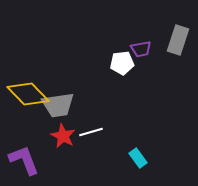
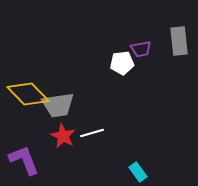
gray rectangle: moved 1 px right, 1 px down; rotated 24 degrees counterclockwise
white line: moved 1 px right, 1 px down
cyan rectangle: moved 14 px down
